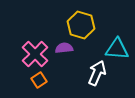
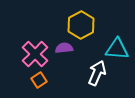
yellow hexagon: rotated 16 degrees clockwise
